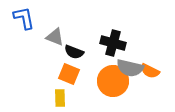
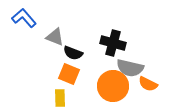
blue L-shape: rotated 30 degrees counterclockwise
black semicircle: moved 1 px left, 1 px down
orange semicircle: moved 2 px left, 13 px down
orange circle: moved 5 px down
